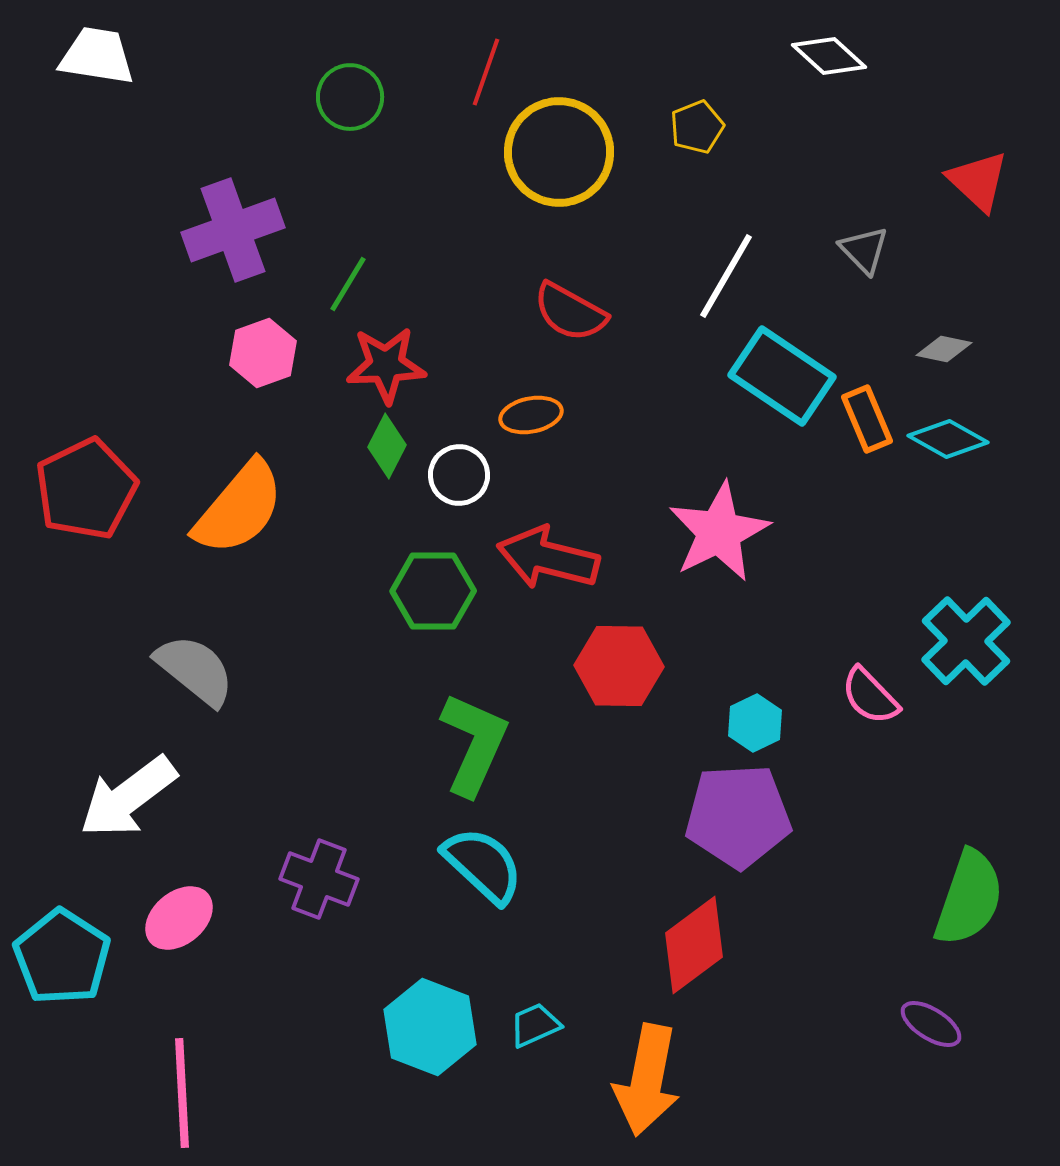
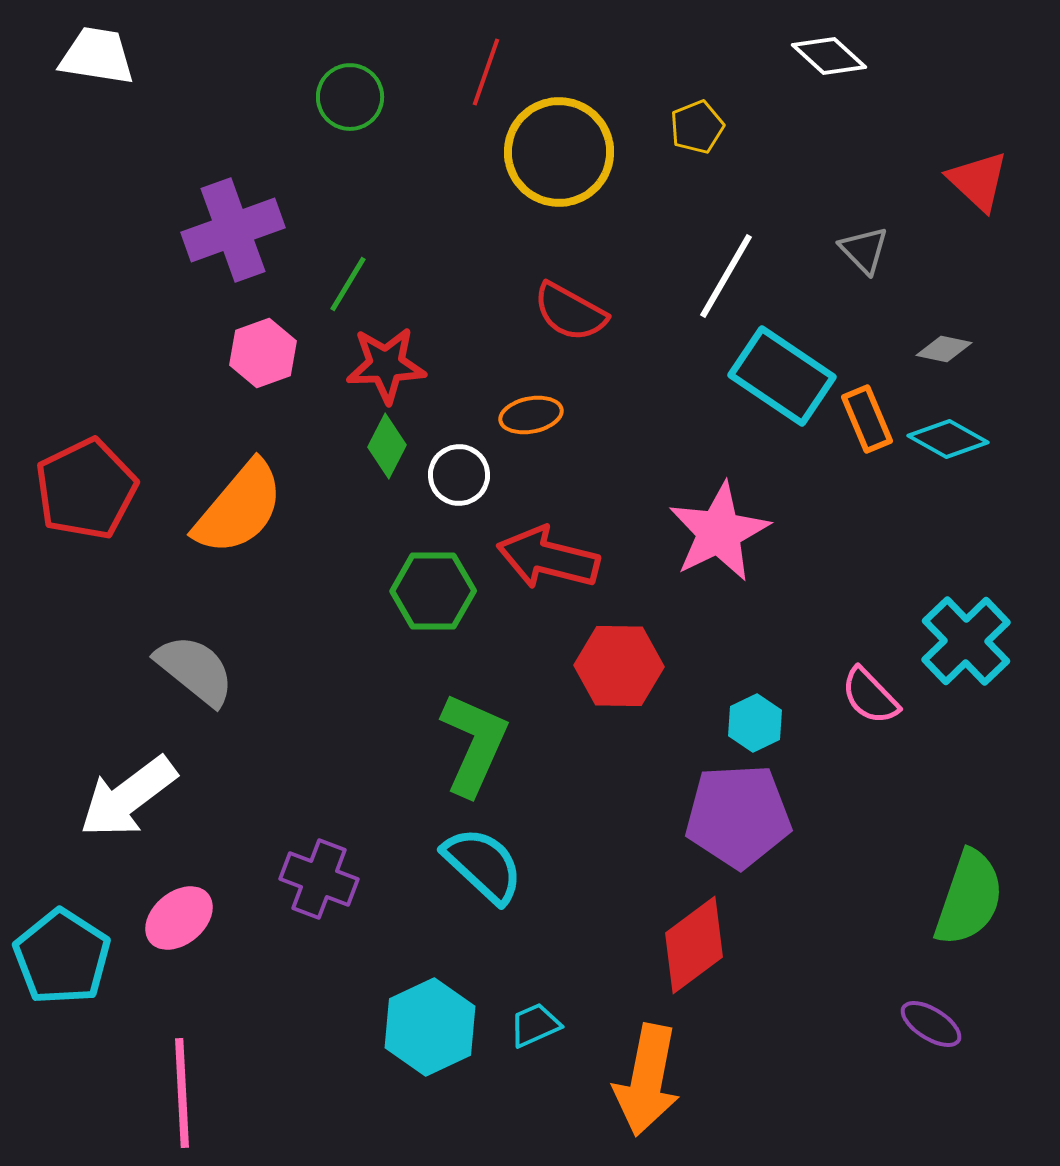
cyan hexagon at (430, 1027): rotated 14 degrees clockwise
